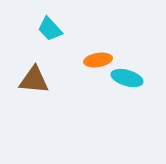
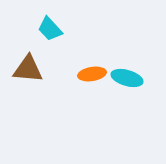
orange ellipse: moved 6 px left, 14 px down
brown triangle: moved 6 px left, 11 px up
